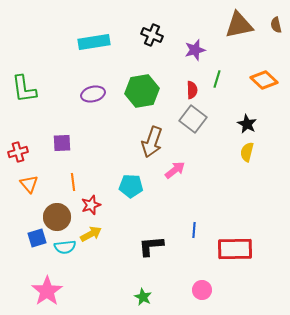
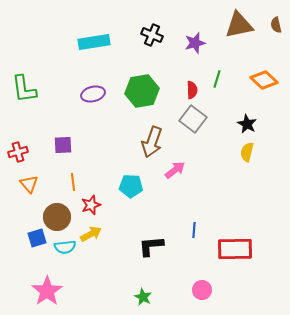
purple star: moved 7 px up
purple square: moved 1 px right, 2 px down
